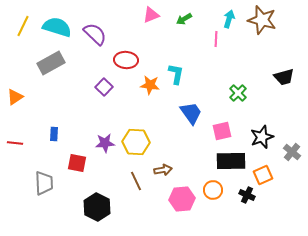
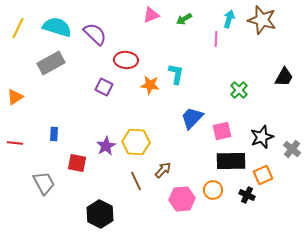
yellow line: moved 5 px left, 2 px down
black trapezoid: rotated 45 degrees counterclockwise
purple square: rotated 18 degrees counterclockwise
green cross: moved 1 px right, 3 px up
blue trapezoid: moved 1 px right, 5 px down; rotated 100 degrees counterclockwise
purple star: moved 1 px right, 3 px down; rotated 24 degrees counterclockwise
gray cross: moved 3 px up
brown arrow: rotated 36 degrees counterclockwise
gray trapezoid: rotated 25 degrees counterclockwise
black hexagon: moved 3 px right, 7 px down
